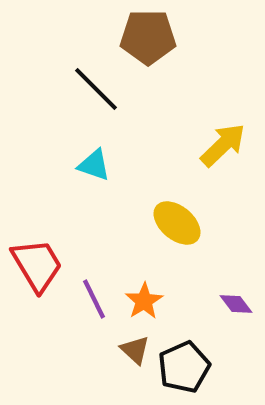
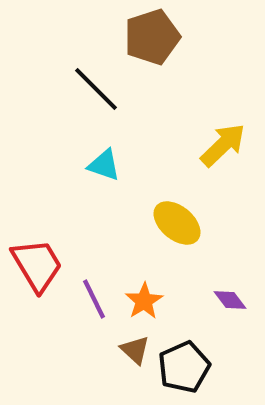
brown pentagon: moved 4 px right; rotated 18 degrees counterclockwise
cyan triangle: moved 10 px right
purple diamond: moved 6 px left, 4 px up
